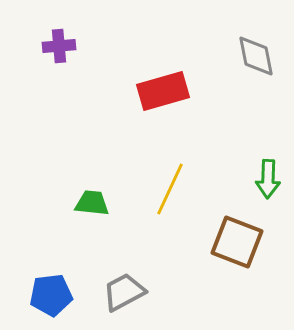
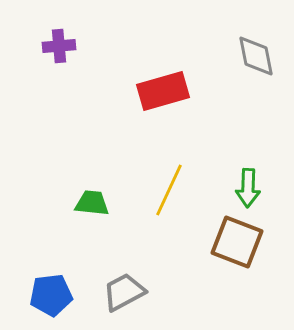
green arrow: moved 20 px left, 9 px down
yellow line: moved 1 px left, 1 px down
